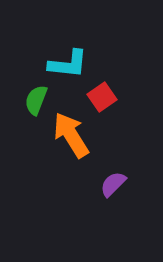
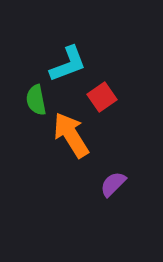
cyan L-shape: rotated 27 degrees counterclockwise
green semicircle: rotated 32 degrees counterclockwise
